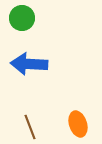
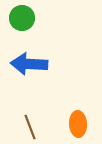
orange ellipse: rotated 15 degrees clockwise
